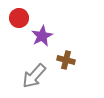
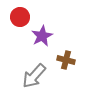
red circle: moved 1 px right, 1 px up
